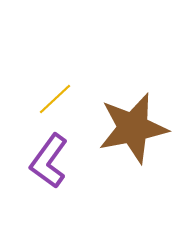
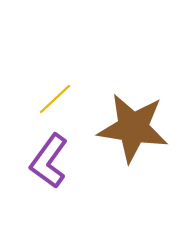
brown star: rotated 20 degrees clockwise
